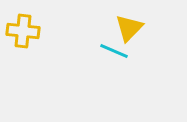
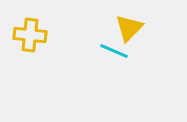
yellow cross: moved 7 px right, 4 px down
